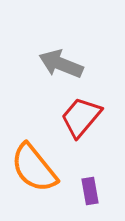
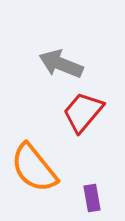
red trapezoid: moved 2 px right, 5 px up
purple rectangle: moved 2 px right, 7 px down
